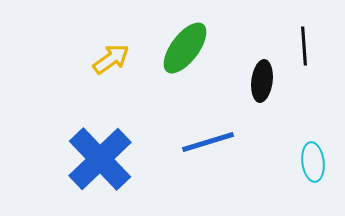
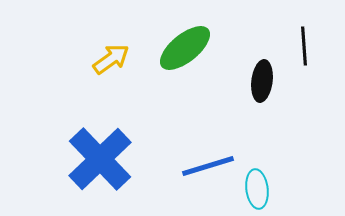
green ellipse: rotated 14 degrees clockwise
blue line: moved 24 px down
cyan ellipse: moved 56 px left, 27 px down
